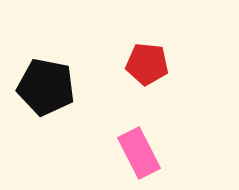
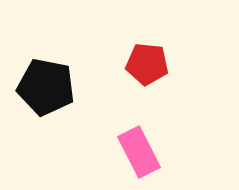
pink rectangle: moved 1 px up
